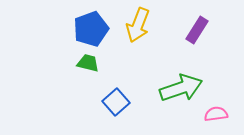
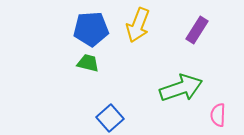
blue pentagon: rotated 16 degrees clockwise
blue square: moved 6 px left, 16 px down
pink semicircle: moved 2 px right, 1 px down; rotated 80 degrees counterclockwise
